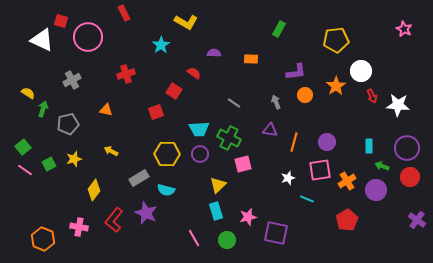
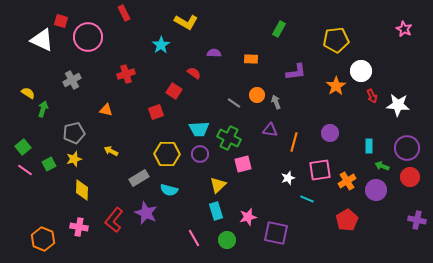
orange circle at (305, 95): moved 48 px left
gray pentagon at (68, 124): moved 6 px right, 9 px down
purple circle at (327, 142): moved 3 px right, 9 px up
yellow diamond at (94, 190): moved 12 px left; rotated 35 degrees counterclockwise
cyan semicircle at (166, 190): moved 3 px right
purple cross at (417, 220): rotated 24 degrees counterclockwise
